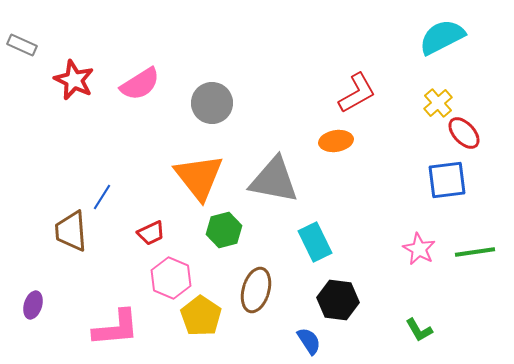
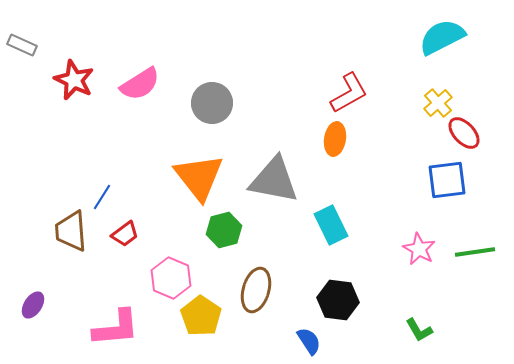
red L-shape: moved 8 px left
orange ellipse: moved 1 px left, 2 px up; rotated 72 degrees counterclockwise
red trapezoid: moved 26 px left, 1 px down; rotated 12 degrees counterclockwise
cyan rectangle: moved 16 px right, 17 px up
purple ellipse: rotated 16 degrees clockwise
